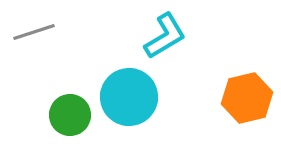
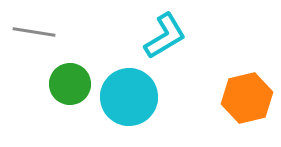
gray line: rotated 27 degrees clockwise
green circle: moved 31 px up
